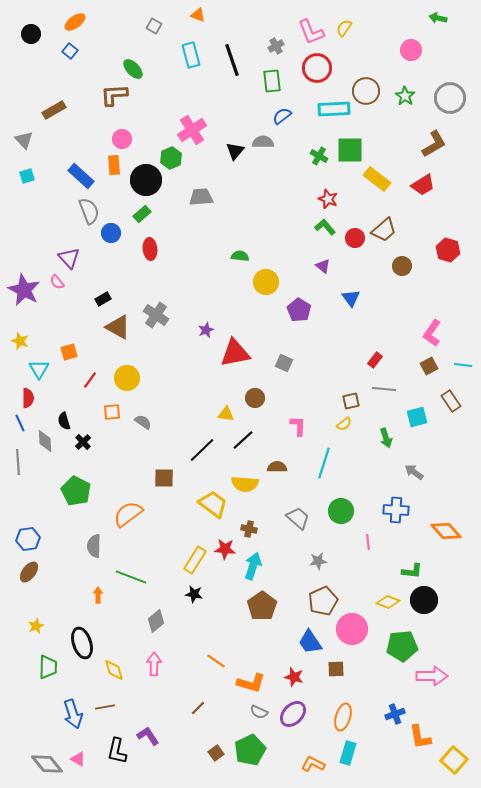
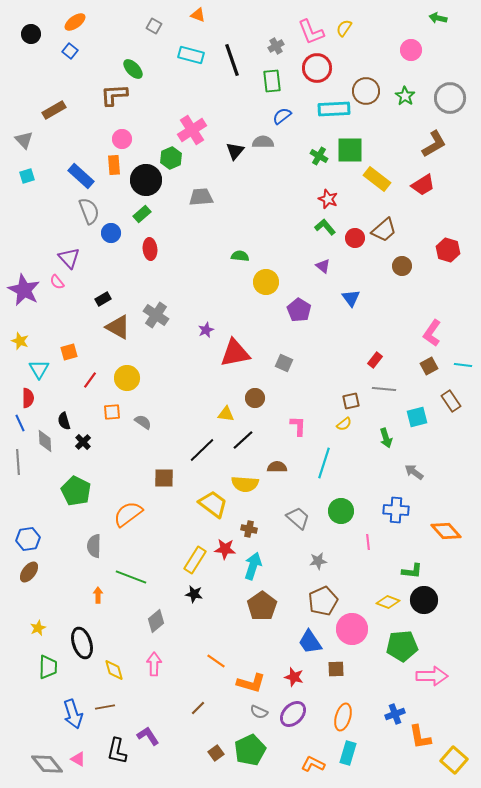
cyan rectangle at (191, 55): rotated 60 degrees counterclockwise
yellow star at (36, 626): moved 2 px right, 2 px down
